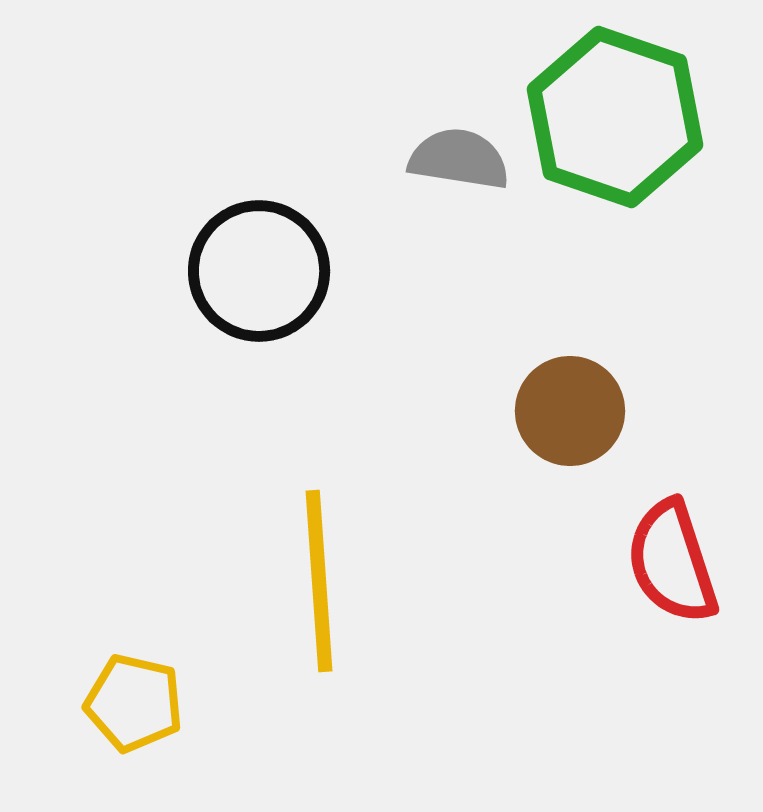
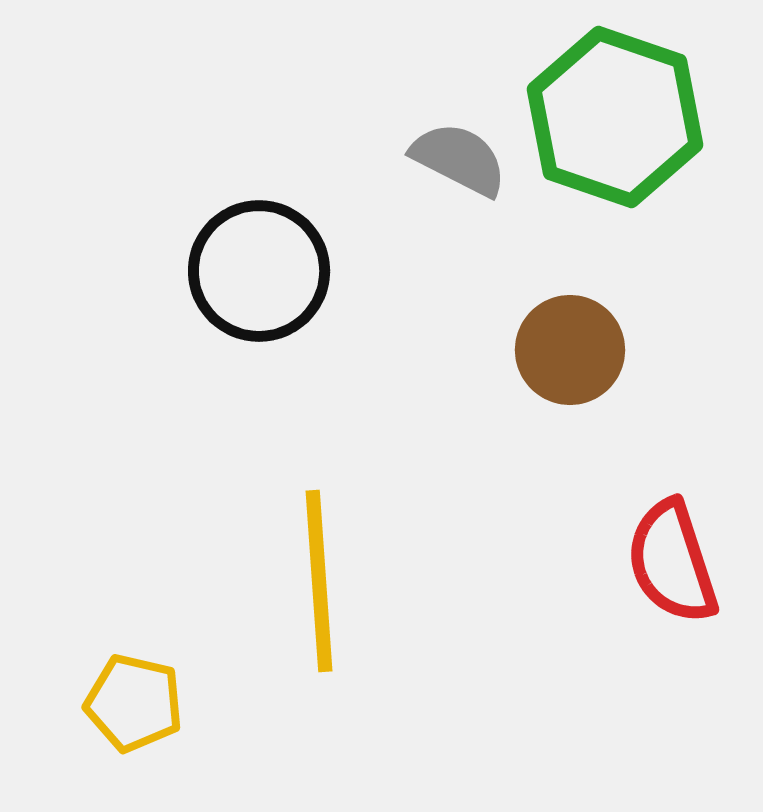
gray semicircle: rotated 18 degrees clockwise
brown circle: moved 61 px up
